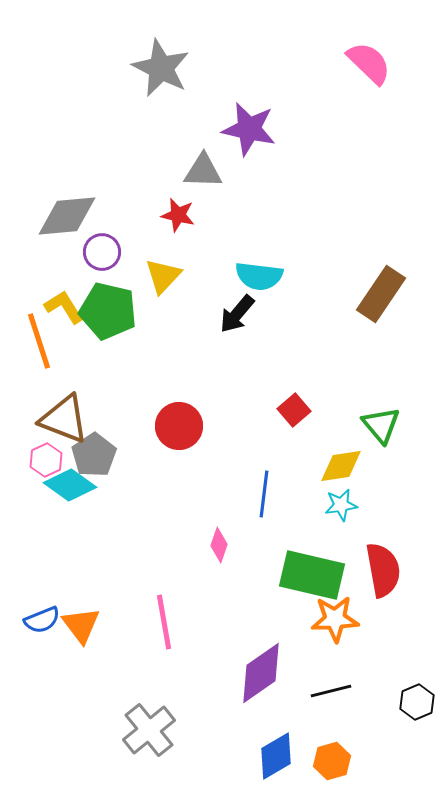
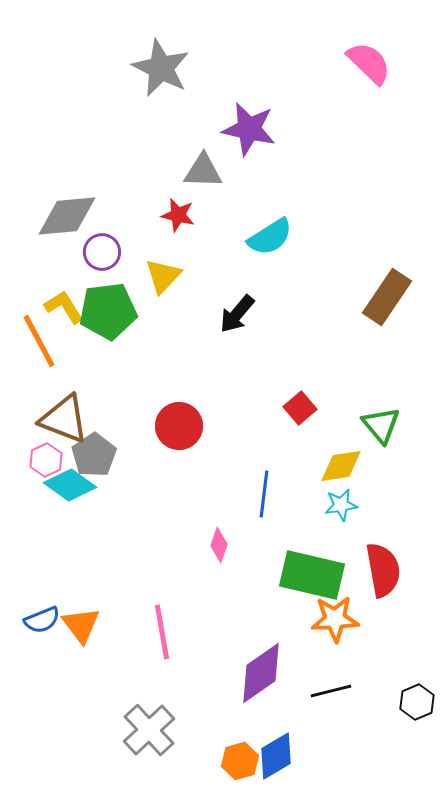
cyan semicircle: moved 11 px right, 39 px up; rotated 39 degrees counterclockwise
brown rectangle: moved 6 px right, 3 px down
green pentagon: rotated 20 degrees counterclockwise
orange line: rotated 10 degrees counterclockwise
red square: moved 6 px right, 2 px up
pink line: moved 2 px left, 10 px down
gray cross: rotated 4 degrees counterclockwise
orange hexagon: moved 92 px left
